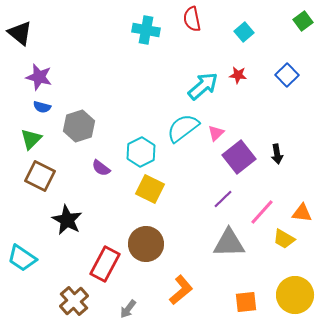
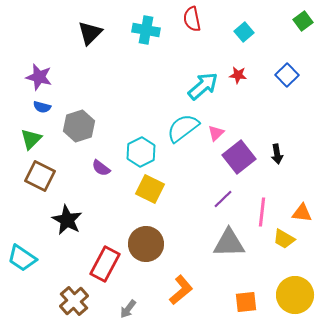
black triangle: moved 70 px right; rotated 36 degrees clockwise
pink line: rotated 36 degrees counterclockwise
